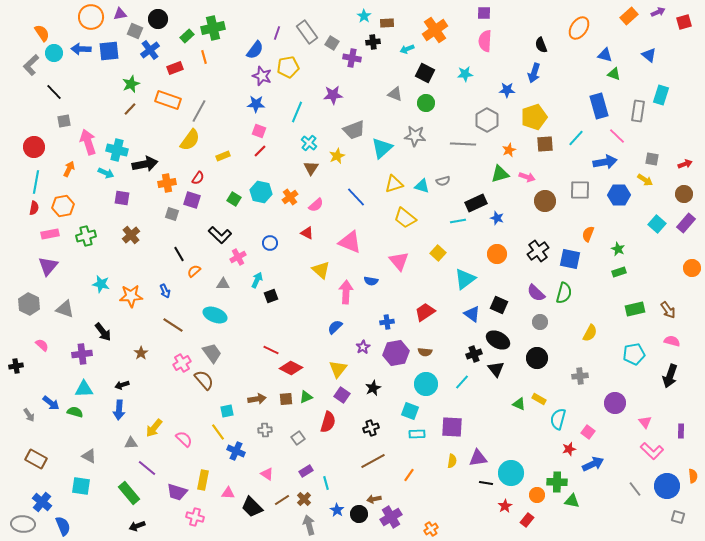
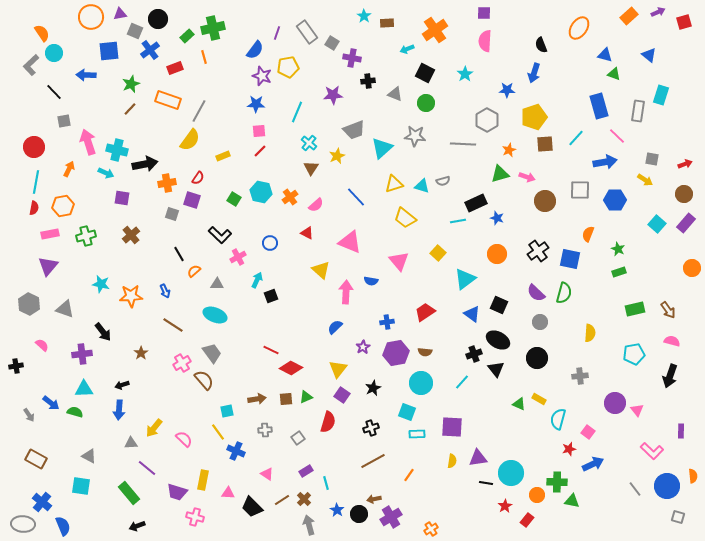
black cross at (373, 42): moved 5 px left, 39 px down
blue arrow at (81, 49): moved 5 px right, 26 px down
cyan star at (465, 74): rotated 28 degrees counterclockwise
pink square at (259, 131): rotated 24 degrees counterclockwise
blue hexagon at (619, 195): moved 4 px left, 5 px down
gray triangle at (223, 284): moved 6 px left
yellow semicircle at (590, 333): rotated 24 degrees counterclockwise
cyan circle at (426, 384): moved 5 px left, 1 px up
cyan square at (410, 411): moved 3 px left, 1 px down
pink triangle at (645, 422): moved 8 px left, 12 px up
